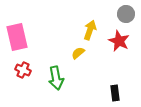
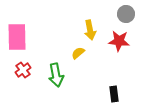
yellow arrow: rotated 150 degrees clockwise
pink rectangle: rotated 12 degrees clockwise
red star: rotated 20 degrees counterclockwise
red cross: rotated 28 degrees clockwise
green arrow: moved 3 px up
black rectangle: moved 1 px left, 1 px down
